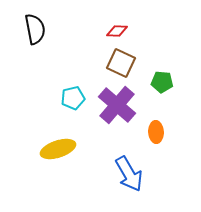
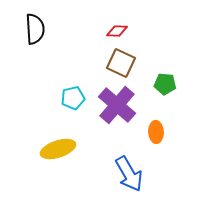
black semicircle: rotated 8 degrees clockwise
green pentagon: moved 3 px right, 2 px down
